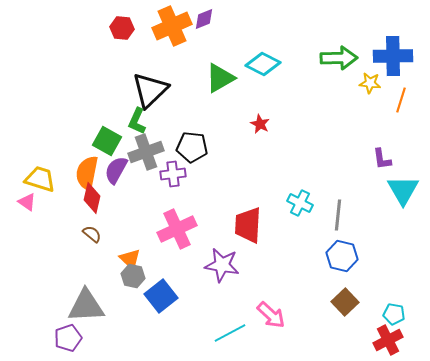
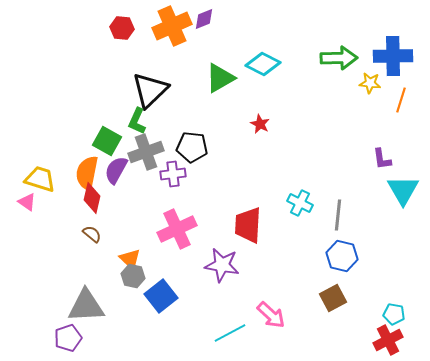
brown square: moved 12 px left, 4 px up; rotated 16 degrees clockwise
